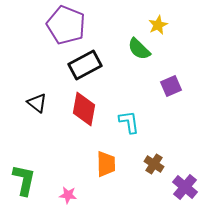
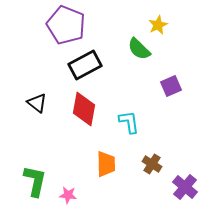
brown cross: moved 2 px left
green L-shape: moved 11 px right, 1 px down
